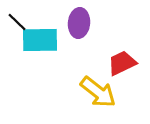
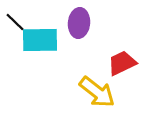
black line: moved 2 px left
yellow arrow: moved 1 px left
